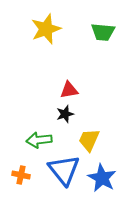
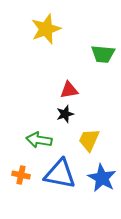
green trapezoid: moved 22 px down
green arrow: rotated 15 degrees clockwise
blue triangle: moved 4 px left, 4 px down; rotated 40 degrees counterclockwise
